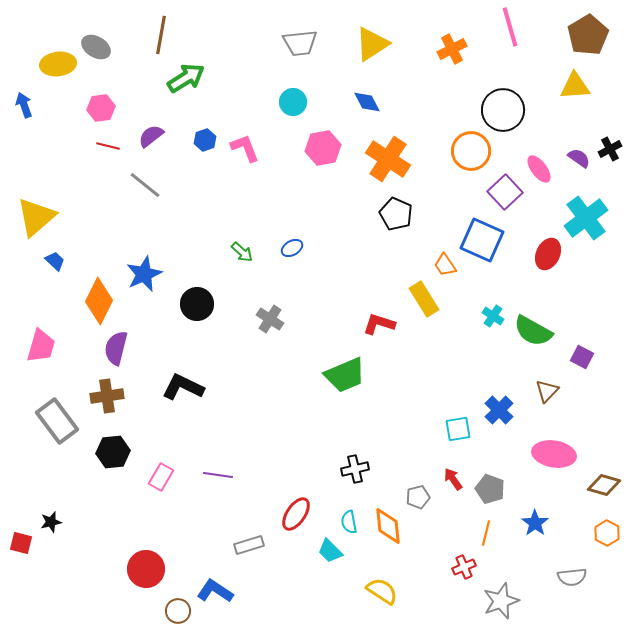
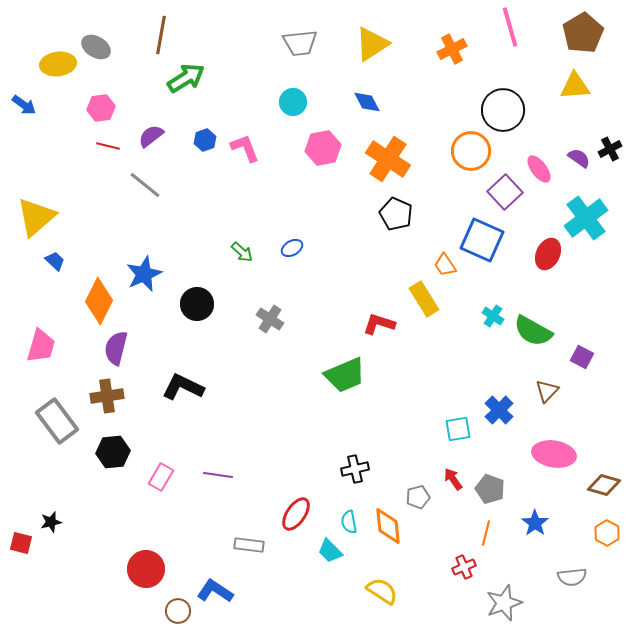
brown pentagon at (588, 35): moved 5 px left, 2 px up
blue arrow at (24, 105): rotated 145 degrees clockwise
gray rectangle at (249, 545): rotated 24 degrees clockwise
gray star at (501, 601): moved 3 px right, 2 px down
